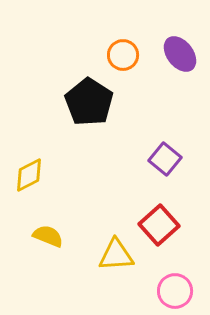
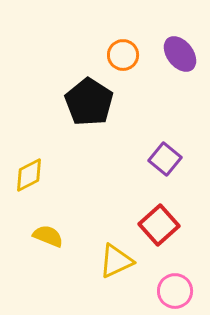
yellow triangle: moved 6 px down; rotated 21 degrees counterclockwise
